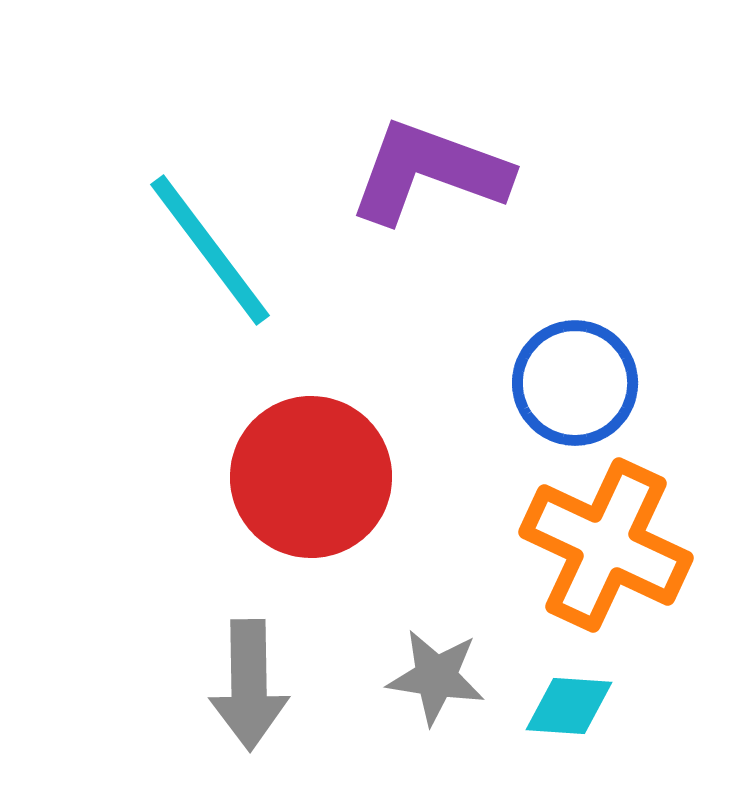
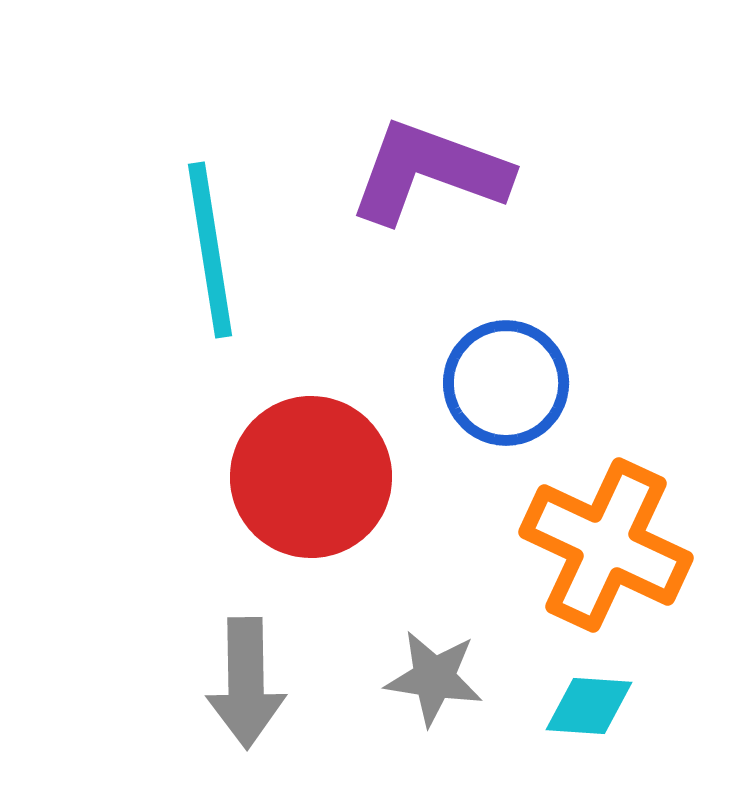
cyan line: rotated 28 degrees clockwise
blue circle: moved 69 px left
gray star: moved 2 px left, 1 px down
gray arrow: moved 3 px left, 2 px up
cyan diamond: moved 20 px right
